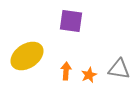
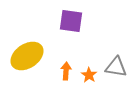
gray triangle: moved 3 px left, 2 px up
orange star: rotated 14 degrees counterclockwise
